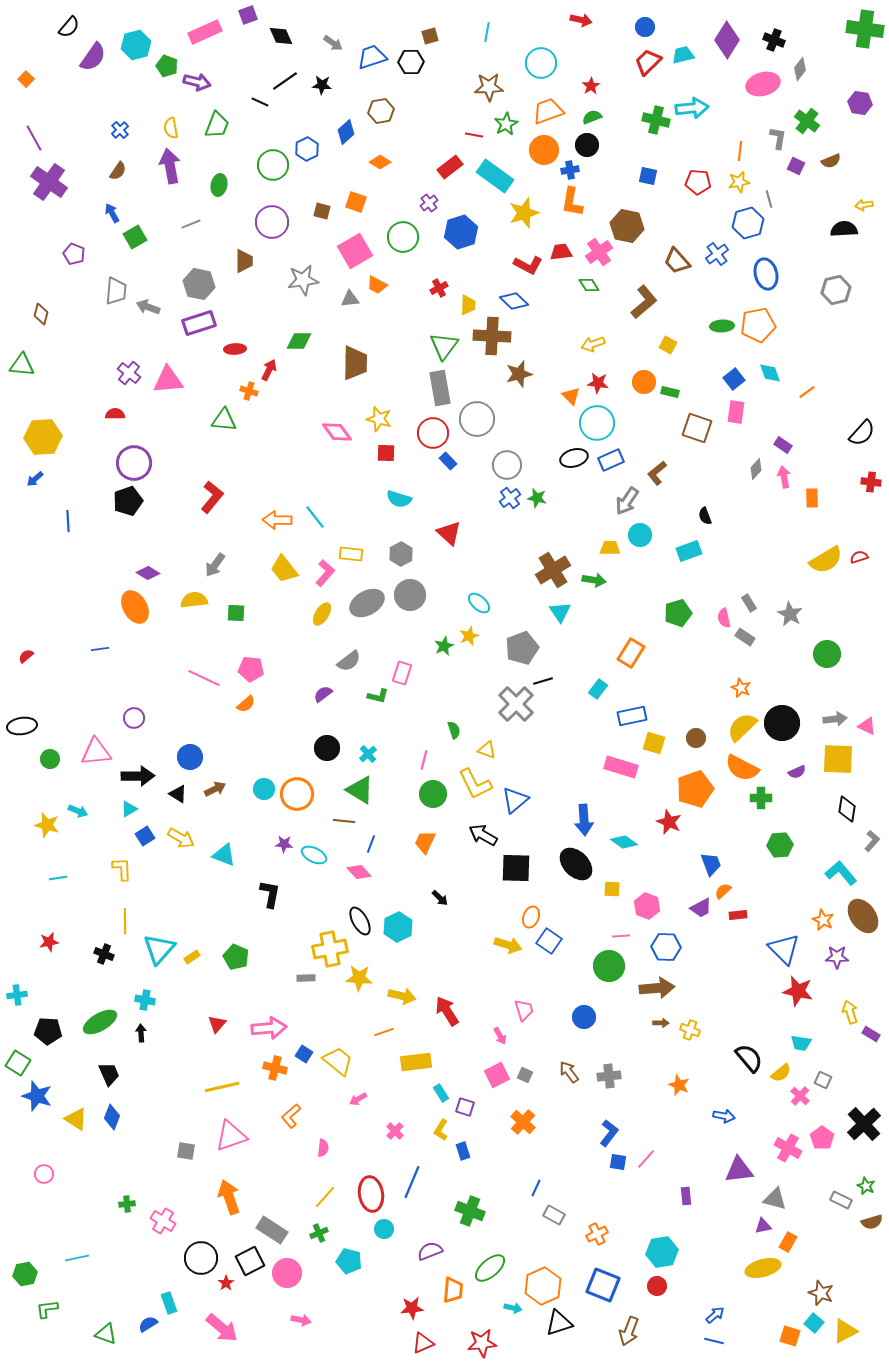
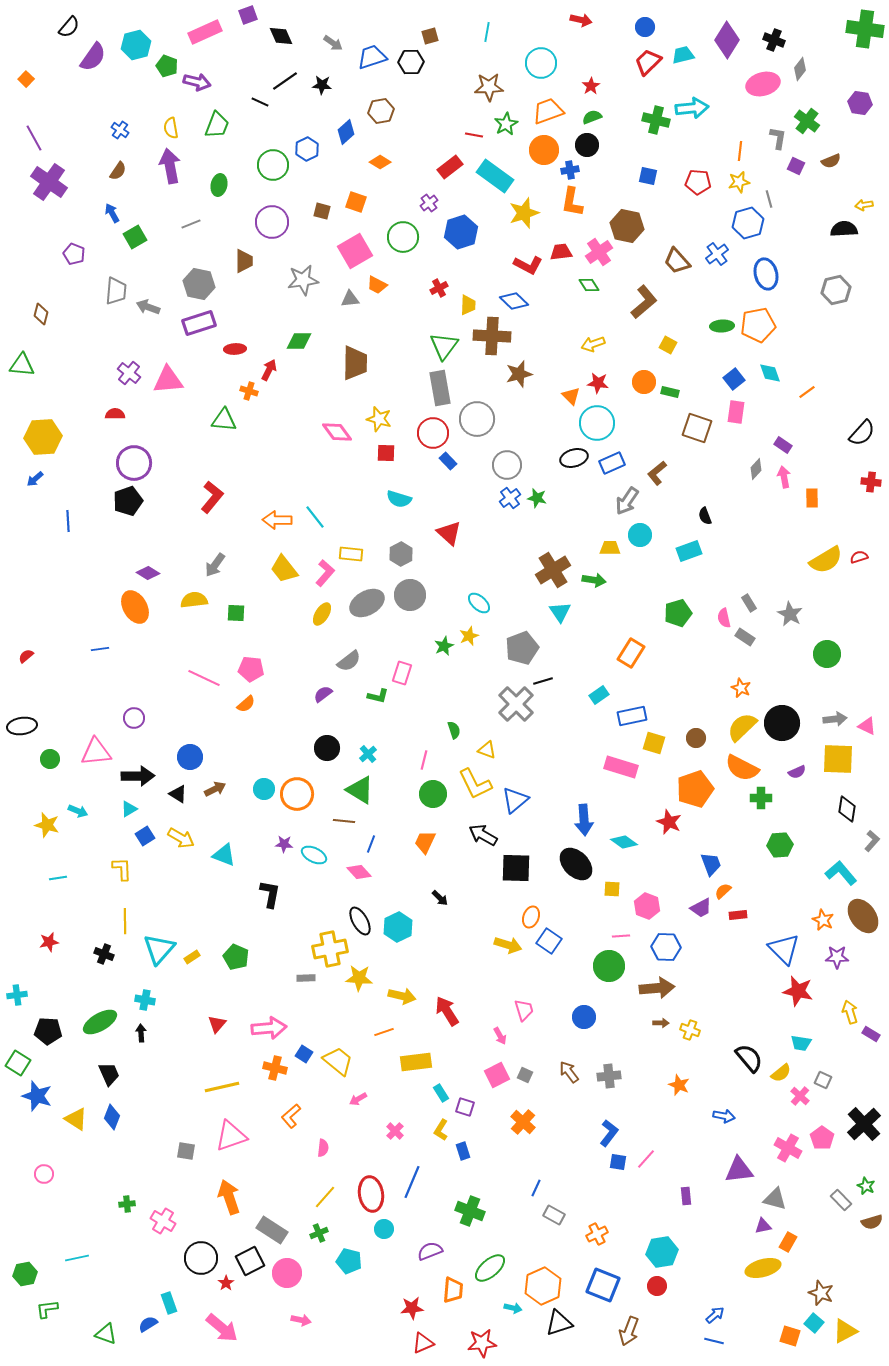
blue cross at (120, 130): rotated 12 degrees counterclockwise
blue rectangle at (611, 460): moved 1 px right, 3 px down
cyan rectangle at (598, 689): moved 1 px right, 6 px down; rotated 18 degrees clockwise
gray rectangle at (841, 1200): rotated 20 degrees clockwise
